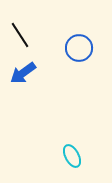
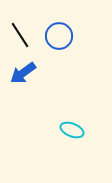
blue circle: moved 20 px left, 12 px up
cyan ellipse: moved 26 px up; rotated 40 degrees counterclockwise
